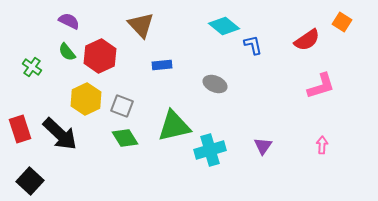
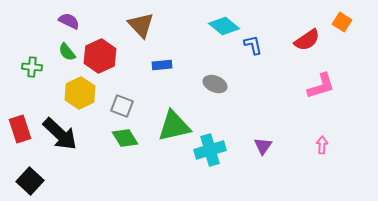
green cross: rotated 30 degrees counterclockwise
yellow hexagon: moved 6 px left, 6 px up
